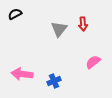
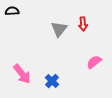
black semicircle: moved 3 px left, 3 px up; rotated 24 degrees clockwise
pink semicircle: moved 1 px right
pink arrow: rotated 135 degrees counterclockwise
blue cross: moved 2 px left; rotated 24 degrees counterclockwise
